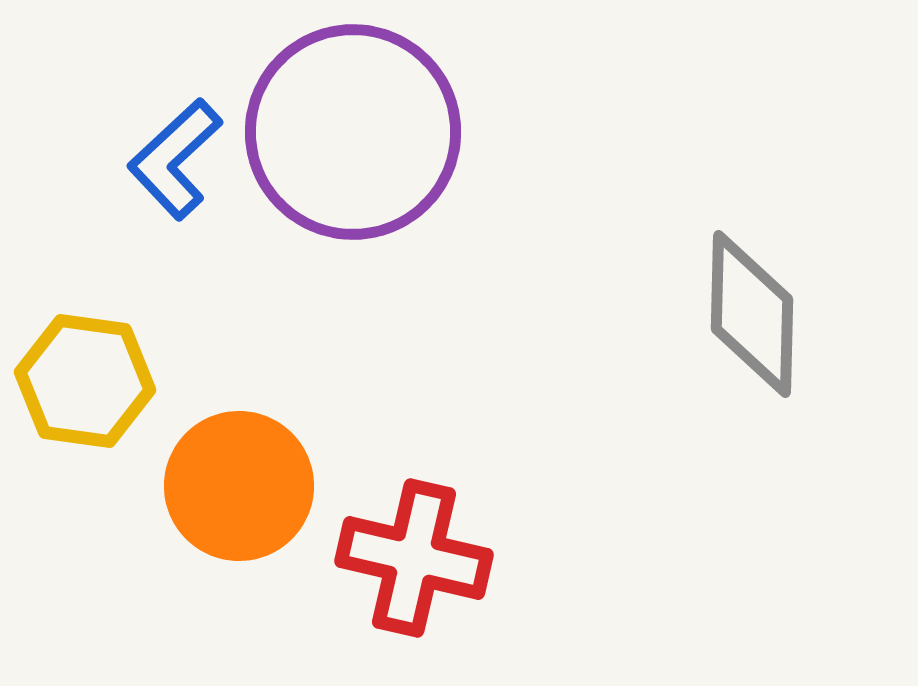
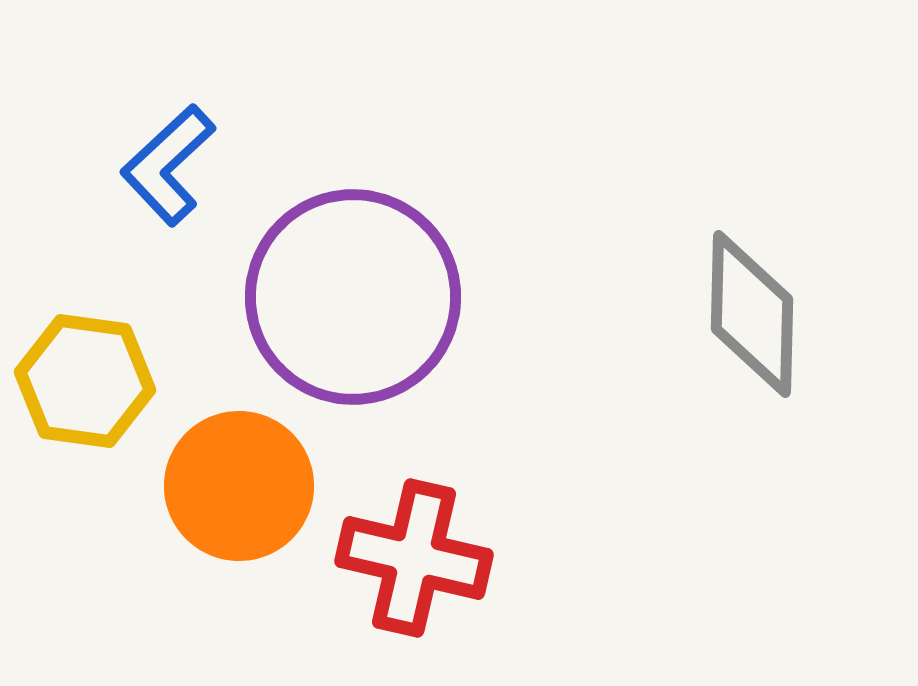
purple circle: moved 165 px down
blue L-shape: moved 7 px left, 6 px down
